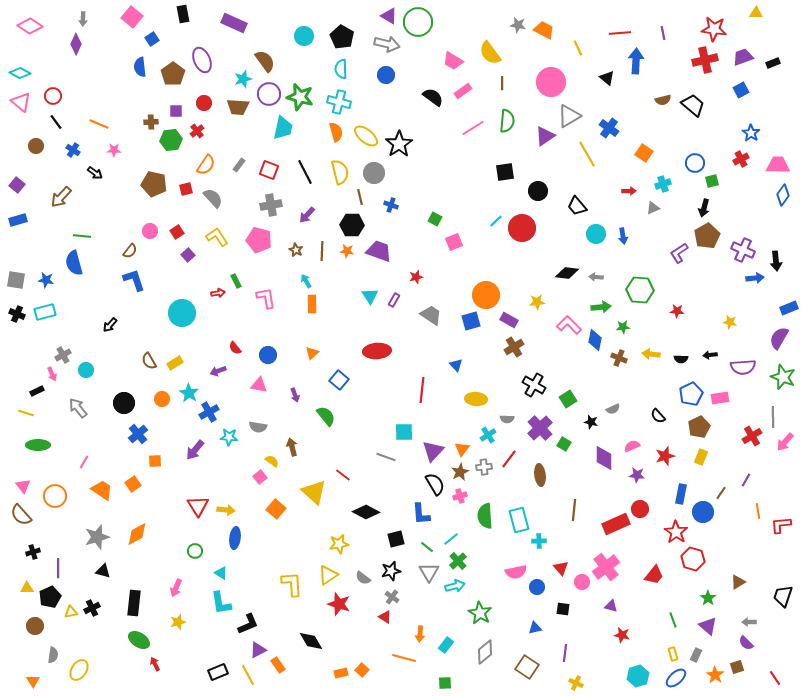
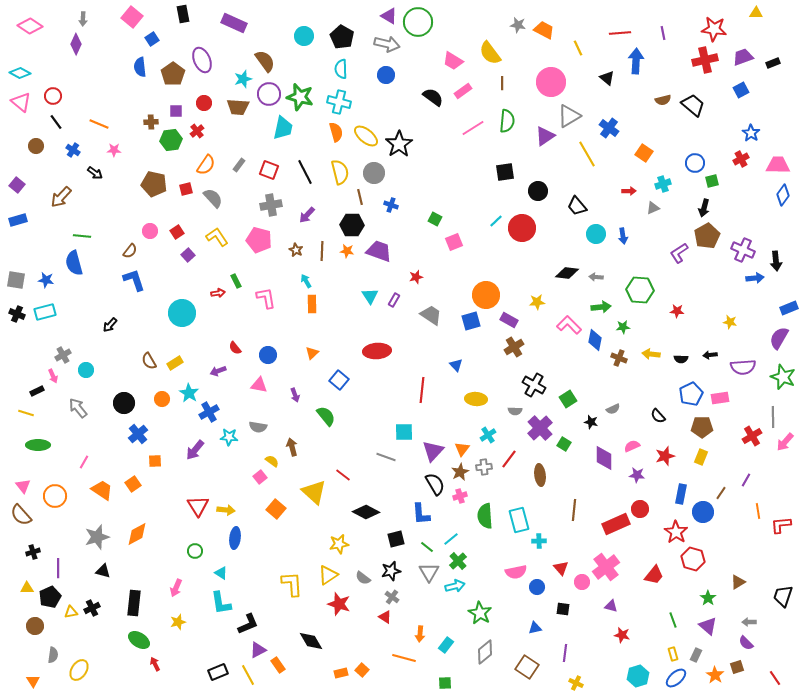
pink arrow at (52, 374): moved 1 px right, 2 px down
gray semicircle at (507, 419): moved 8 px right, 8 px up
brown pentagon at (699, 427): moved 3 px right; rotated 25 degrees clockwise
